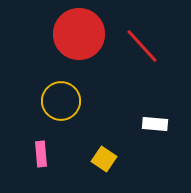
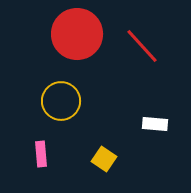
red circle: moved 2 px left
